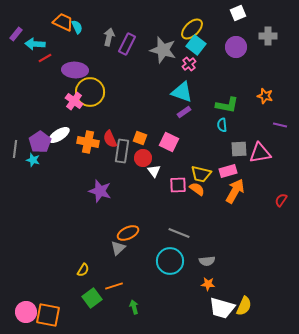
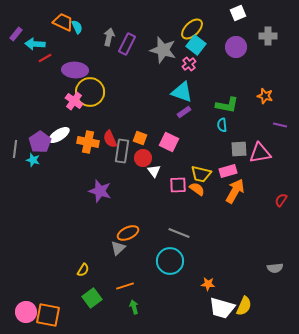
gray semicircle at (207, 261): moved 68 px right, 7 px down
orange line at (114, 286): moved 11 px right
